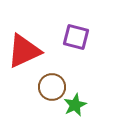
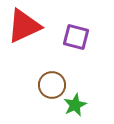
red triangle: moved 25 px up
brown circle: moved 2 px up
